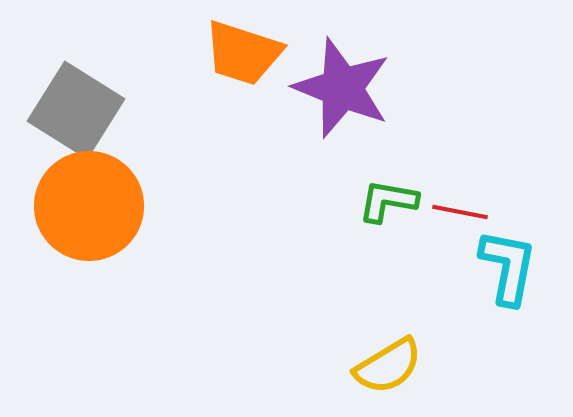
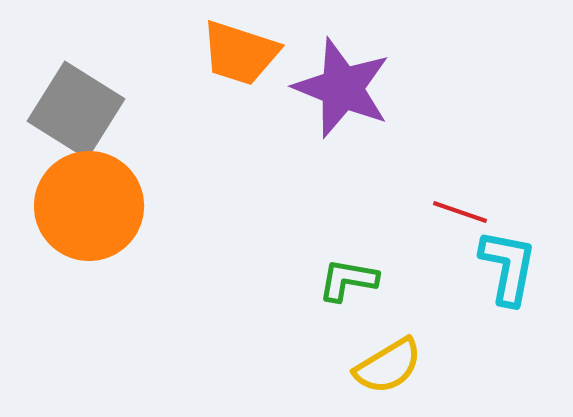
orange trapezoid: moved 3 px left
green L-shape: moved 40 px left, 79 px down
red line: rotated 8 degrees clockwise
